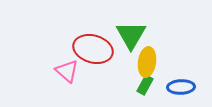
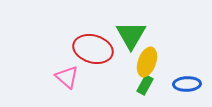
yellow ellipse: rotated 12 degrees clockwise
pink triangle: moved 6 px down
blue ellipse: moved 6 px right, 3 px up
